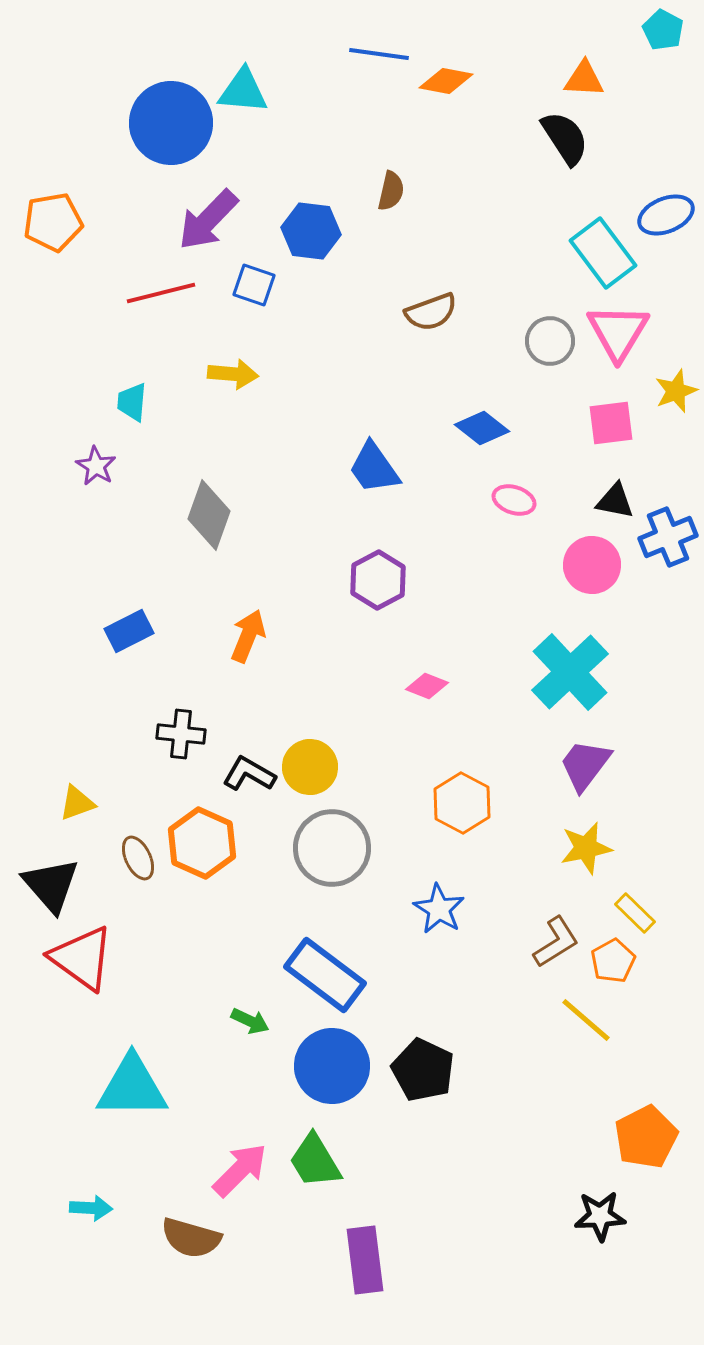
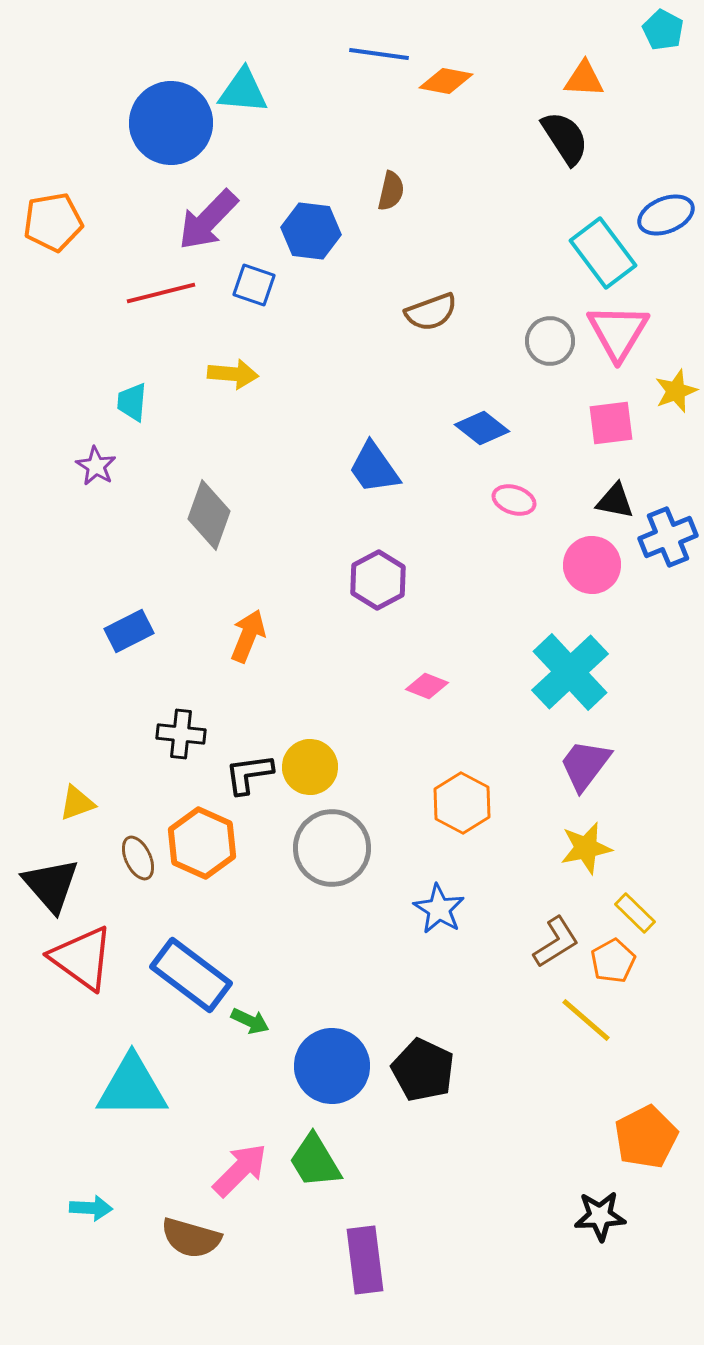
black L-shape at (249, 774): rotated 38 degrees counterclockwise
blue rectangle at (325, 975): moved 134 px left
